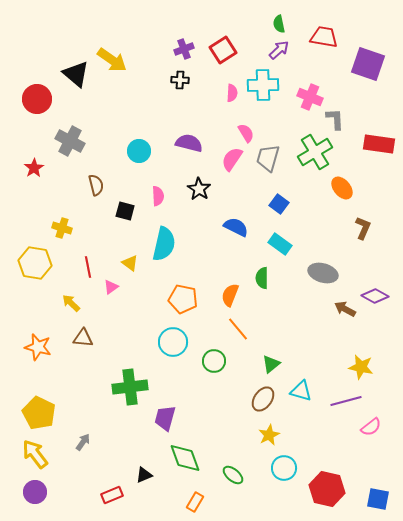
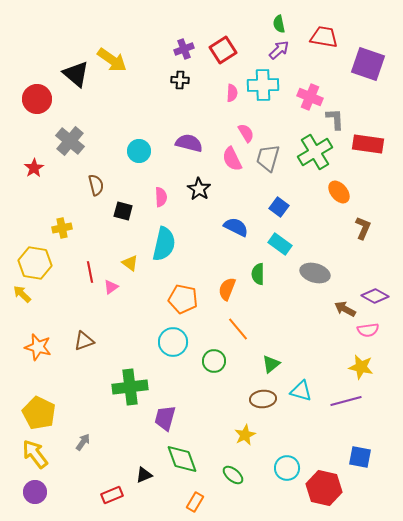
gray cross at (70, 141): rotated 12 degrees clockwise
red rectangle at (379, 144): moved 11 px left
pink semicircle at (232, 159): rotated 60 degrees counterclockwise
orange ellipse at (342, 188): moved 3 px left, 4 px down
pink semicircle at (158, 196): moved 3 px right, 1 px down
blue square at (279, 204): moved 3 px down
black square at (125, 211): moved 2 px left
yellow cross at (62, 228): rotated 30 degrees counterclockwise
red line at (88, 267): moved 2 px right, 5 px down
gray ellipse at (323, 273): moved 8 px left
green semicircle at (262, 278): moved 4 px left, 4 px up
orange semicircle at (230, 295): moved 3 px left, 6 px up
yellow arrow at (71, 303): moved 49 px left, 9 px up
brown triangle at (83, 338): moved 1 px right, 3 px down; rotated 25 degrees counterclockwise
brown ellipse at (263, 399): rotated 50 degrees clockwise
pink semicircle at (371, 427): moved 3 px left, 97 px up; rotated 30 degrees clockwise
yellow star at (269, 435): moved 24 px left
green diamond at (185, 458): moved 3 px left, 1 px down
cyan circle at (284, 468): moved 3 px right
red hexagon at (327, 489): moved 3 px left, 1 px up
blue square at (378, 499): moved 18 px left, 42 px up
